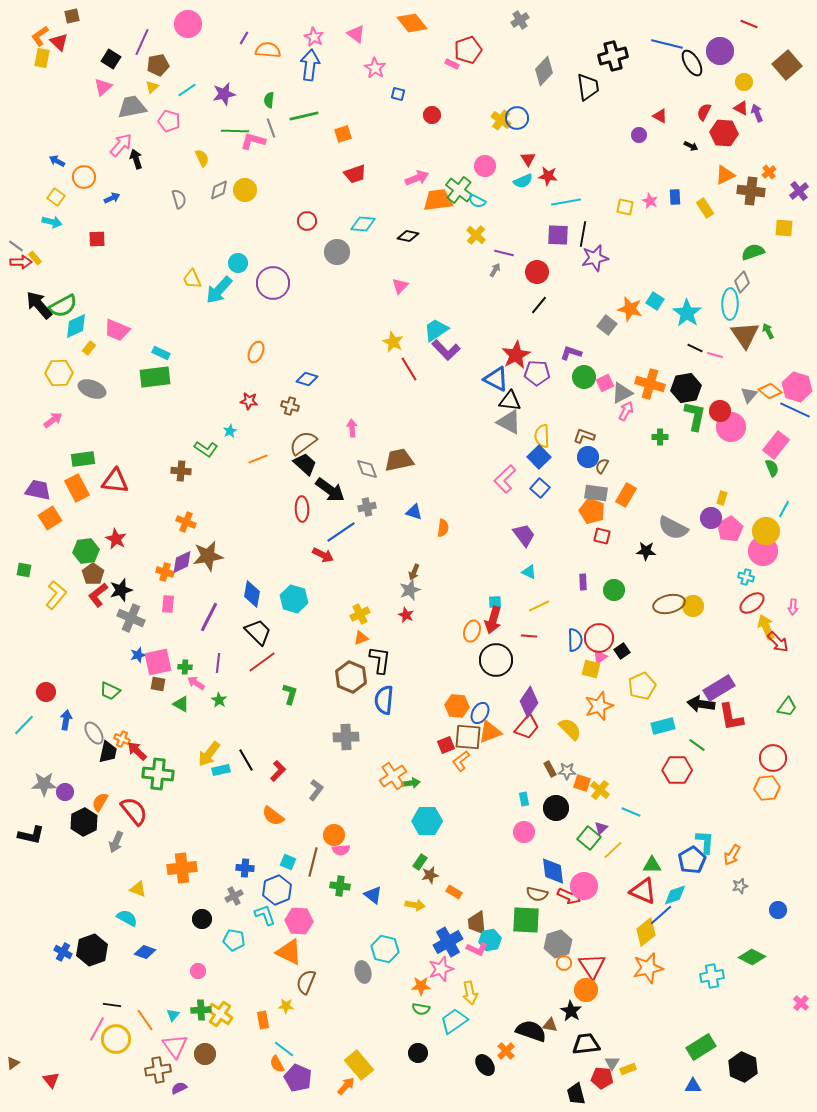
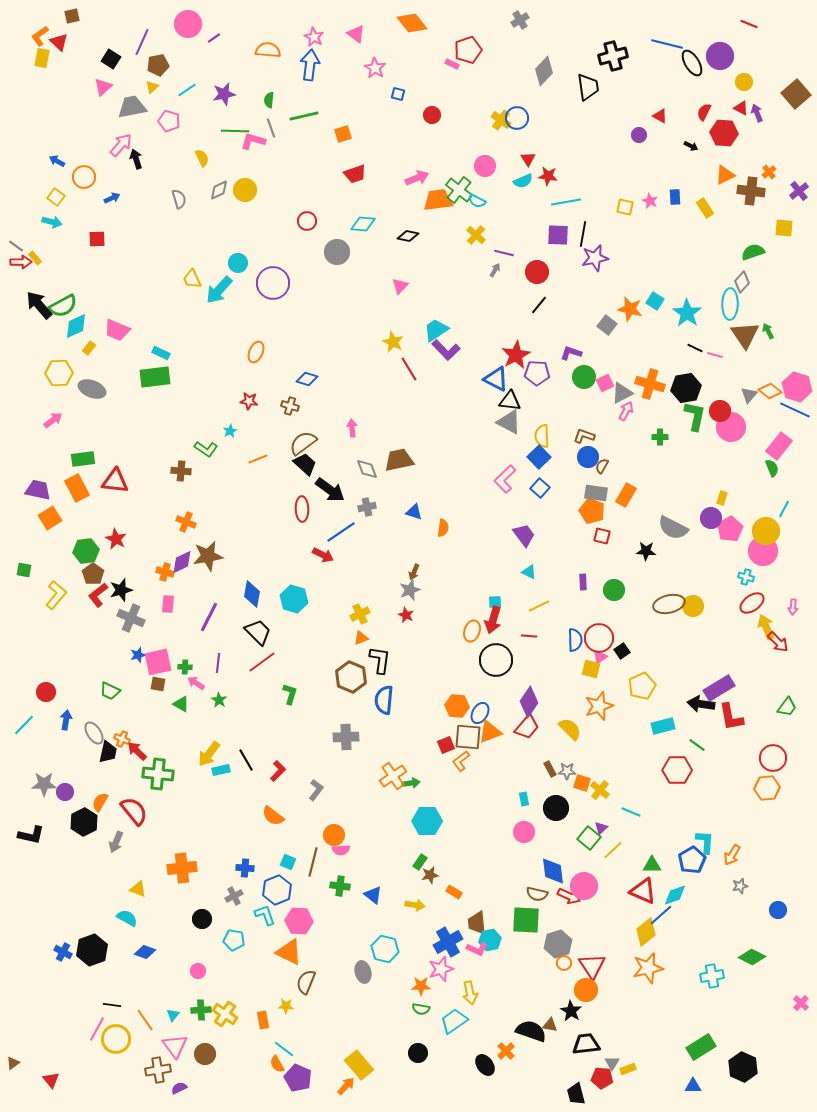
purple line at (244, 38): moved 30 px left; rotated 24 degrees clockwise
purple circle at (720, 51): moved 5 px down
brown square at (787, 65): moved 9 px right, 29 px down
pink rectangle at (776, 445): moved 3 px right, 1 px down
yellow cross at (220, 1014): moved 5 px right
